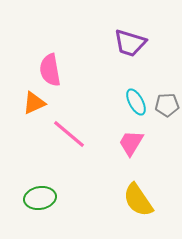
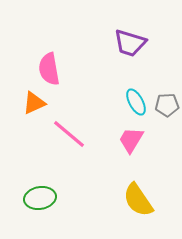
pink semicircle: moved 1 px left, 1 px up
pink trapezoid: moved 3 px up
